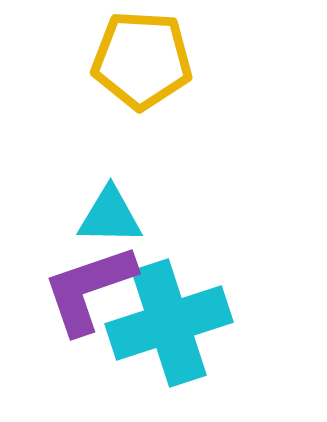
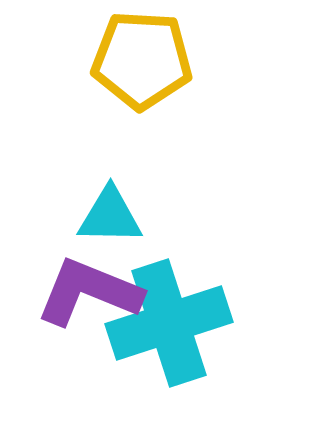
purple L-shape: moved 3 px down; rotated 41 degrees clockwise
